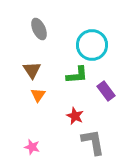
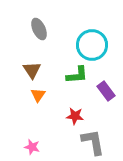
red star: rotated 18 degrees counterclockwise
